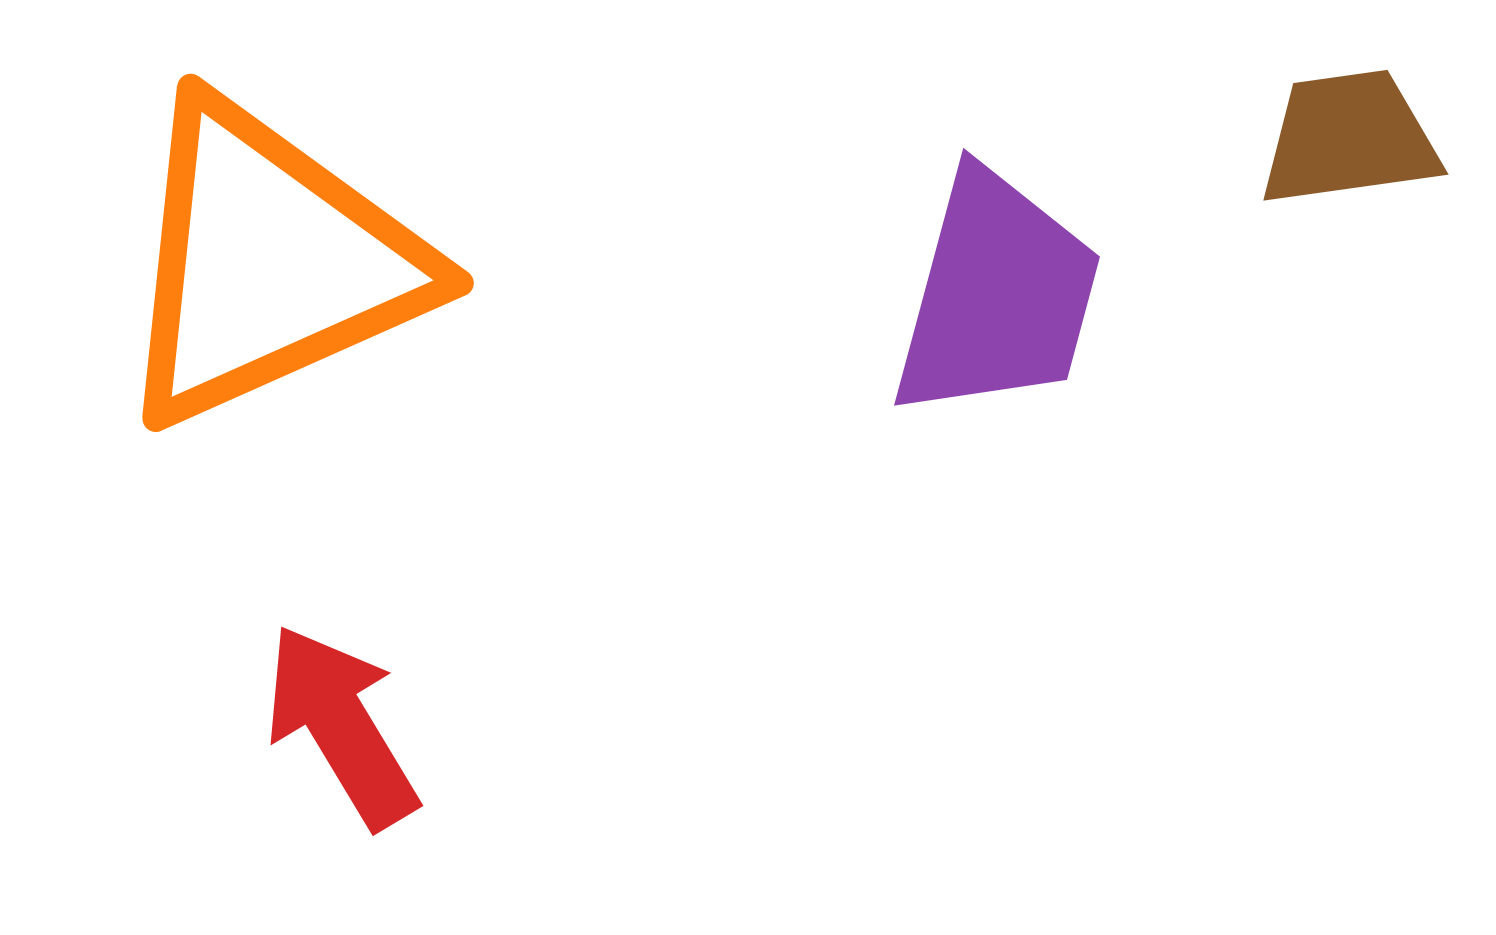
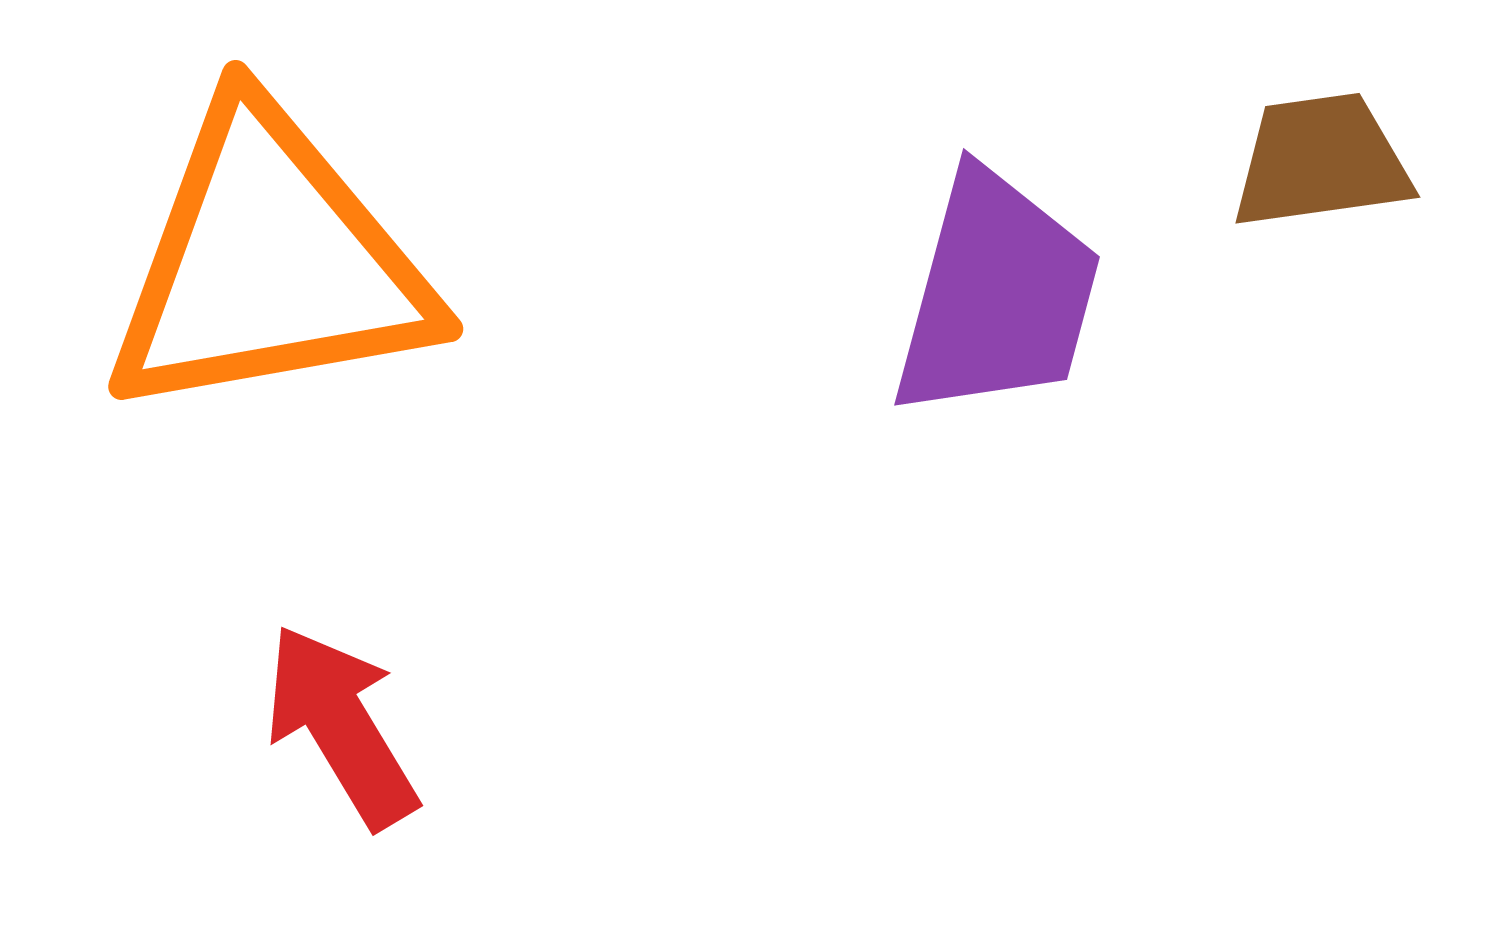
brown trapezoid: moved 28 px left, 23 px down
orange triangle: rotated 14 degrees clockwise
